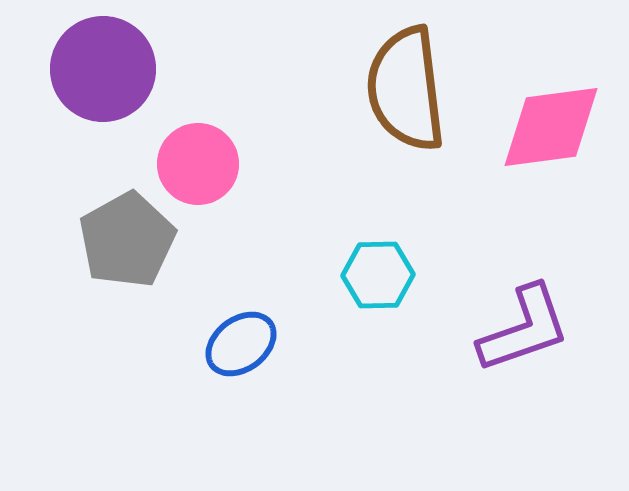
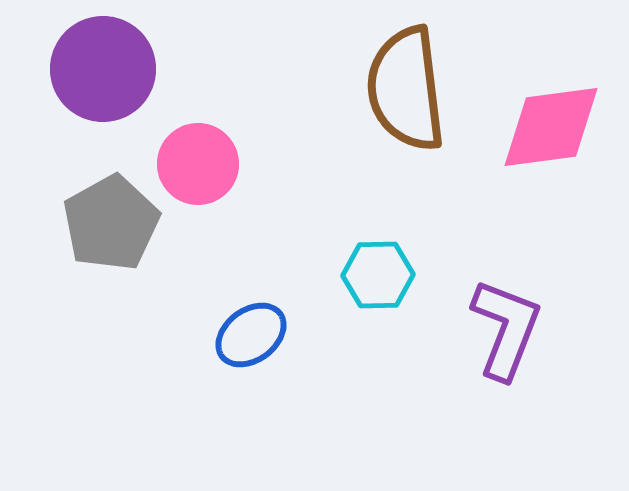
gray pentagon: moved 16 px left, 17 px up
purple L-shape: moved 18 px left; rotated 50 degrees counterclockwise
blue ellipse: moved 10 px right, 9 px up
